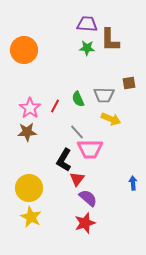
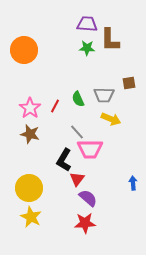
brown star: moved 3 px right, 2 px down; rotated 18 degrees clockwise
red star: rotated 15 degrees clockwise
